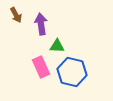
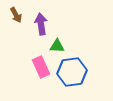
blue hexagon: rotated 20 degrees counterclockwise
